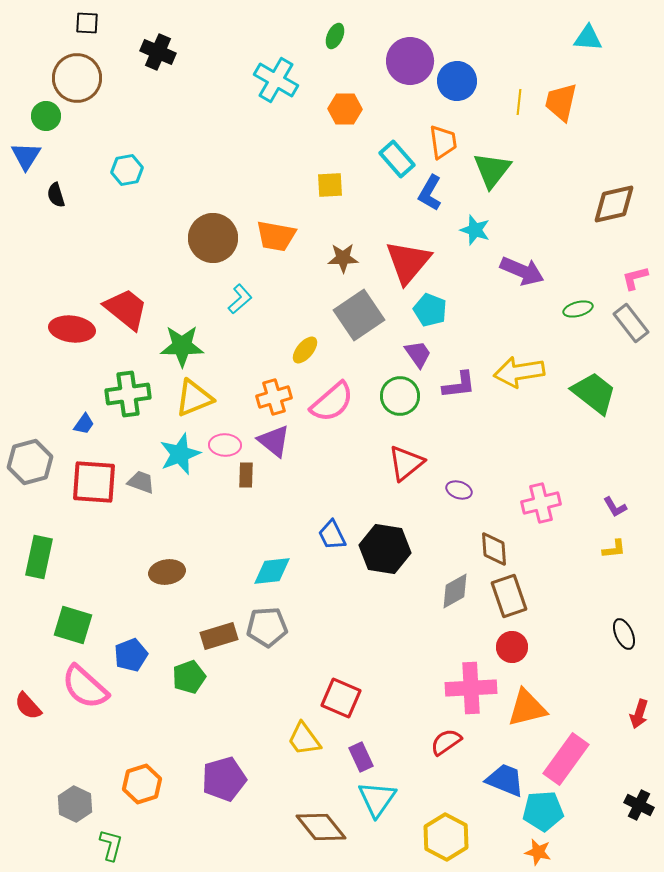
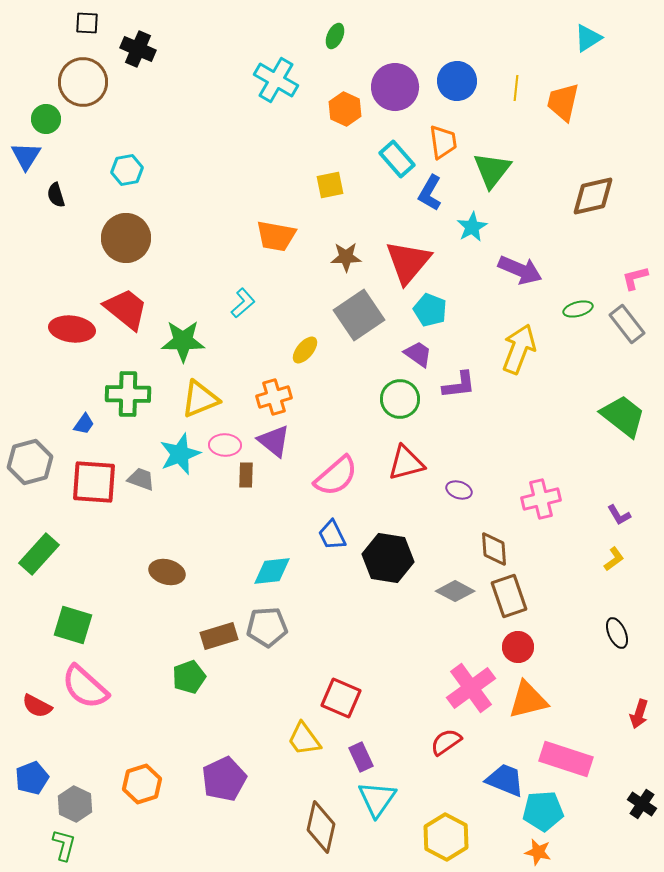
cyan triangle at (588, 38): rotated 36 degrees counterclockwise
black cross at (158, 52): moved 20 px left, 3 px up
purple circle at (410, 61): moved 15 px left, 26 px down
brown circle at (77, 78): moved 6 px right, 4 px down
yellow line at (519, 102): moved 3 px left, 14 px up
orange trapezoid at (561, 102): moved 2 px right
orange hexagon at (345, 109): rotated 24 degrees clockwise
green circle at (46, 116): moved 3 px down
yellow square at (330, 185): rotated 8 degrees counterclockwise
brown diamond at (614, 204): moved 21 px left, 8 px up
cyan star at (475, 230): moved 3 px left, 3 px up; rotated 24 degrees clockwise
brown circle at (213, 238): moved 87 px left
brown star at (343, 258): moved 3 px right, 1 px up
purple arrow at (522, 271): moved 2 px left, 1 px up
cyan L-shape at (240, 299): moved 3 px right, 4 px down
gray rectangle at (631, 323): moved 4 px left, 1 px down
green star at (182, 346): moved 1 px right, 5 px up
purple trapezoid at (418, 354): rotated 20 degrees counterclockwise
yellow arrow at (519, 372): moved 23 px up; rotated 120 degrees clockwise
green trapezoid at (594, 393): moved 29 px right, 23 px down
green cross at (128, 394): rotated 9 degrees clockwise
green circle at (400, 396): moved 3 px down
yellow triangle at (194, 398): moved 6 px right, 1 px down
pink semicircle at (332, 402): moved 4 px right, 74 px down
red triangle at (406, 463): rotated 24 degrees clockwise
gray trapezoid at (141, 482): moved 3 px up
pink cross at (541, 503): moved 4 px up
purple L-shape at (615, 507): moved 4 px right, 8 px down
black hexagon at (385, 549): moved 3 px right, 9 px down
yellow L-shape at (614, 549): moved 10 px down; rotated 30 degrees counterclockwise
green rectangle at (39, 557): moved 3 px up; rotated 30 degrees clockwise
brown ellipse at (167, 572): rotated 24 degrees clockwise
gray diamond at (455, 591): rotated 57 degrees clockwise
black ellipse at (624, 634): moved 7 px left, 1 px up
red circle at (512, 647): moved 6 px right
blue pentagon at (131, 655): moved 99 px left, 123 px down
pink cross at (471, 688): rotated 33 degrees counterclockwise
red semicircle at (28, 706): moved 9 px right; rotated 20 degrees counterclockwise
orange triangle at (527, 708): moved 1 px right, 8 px up
pink rectangle at (566, 759): rotated 72 degrees clockwise
purple pentagon at (224, 779): rotated 9 degrees counterclockwise
black cross at (639, 805): moved 3 px right, 1 px up; rotated 8 degrees clockwise
brown diamond at (321, 827): rotated 51 degrees clockwise
green L-shape at (111, 845): moved 47 px left
